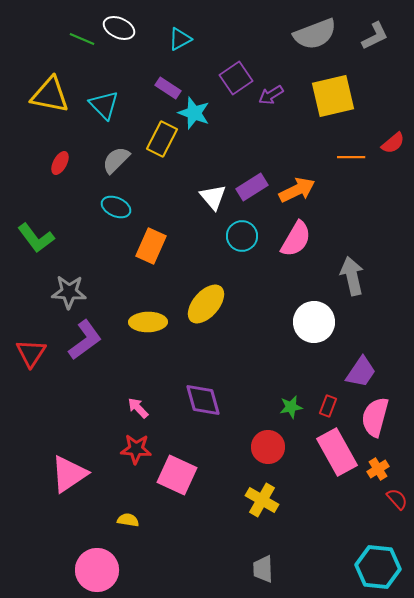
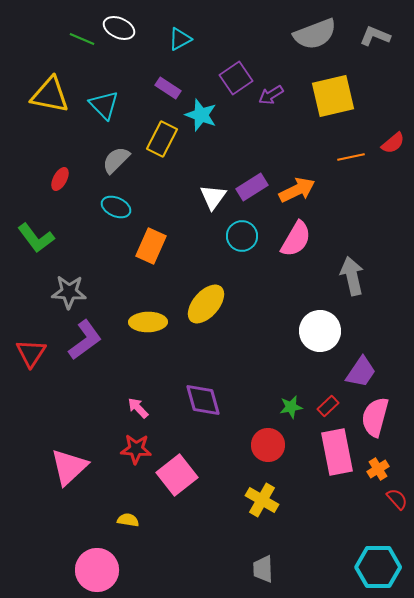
gray L-shape at (375, 36): rotated 132 degrees counterclockwise
cyan star at (194, 113): moved 7 px right, 2 px down
orange line at (351, 157): rotated 12 degrees counterclockwise
red ellipse at (60, 163): moved 16 px down
white triangle at (213, 197): rotated 16 degrees clockwise
white circle at (314, 322): moved 6 px right, 9 px down
red rectangle at (328, 406): rotated 25 degrees clockwise
red circle at (268, 447): moved 2 px up
pink rectangle at (337, 452): rotated 18 degrees clockwise
pink triangle at (69, 474): moved 7 px up; rotated 9 degrees counterclockwise
pink square at (177, 475): rotated 27 degrees clockwise
cyan hexagon at (378, 567): rotated 6 degrees counterclockwise
